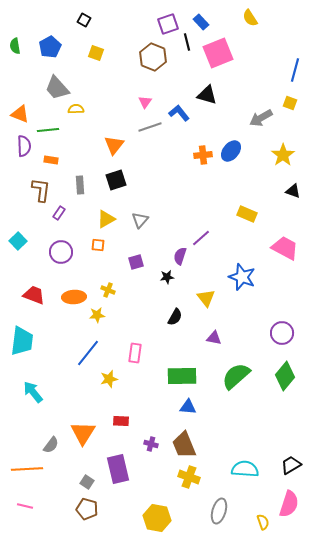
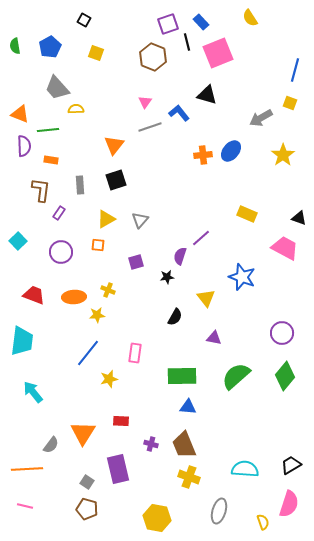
black triangle at (293, 191): moved 6 px right, 27 px down
